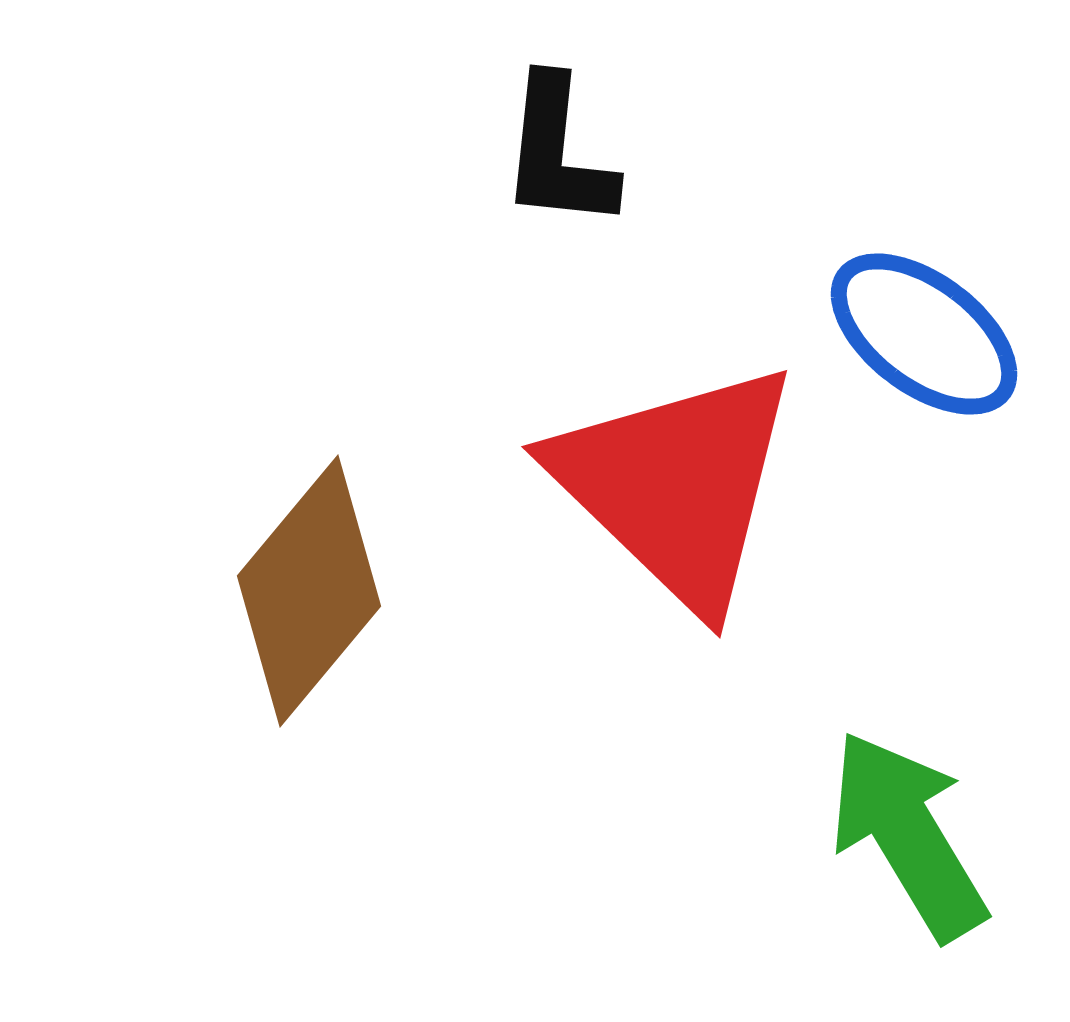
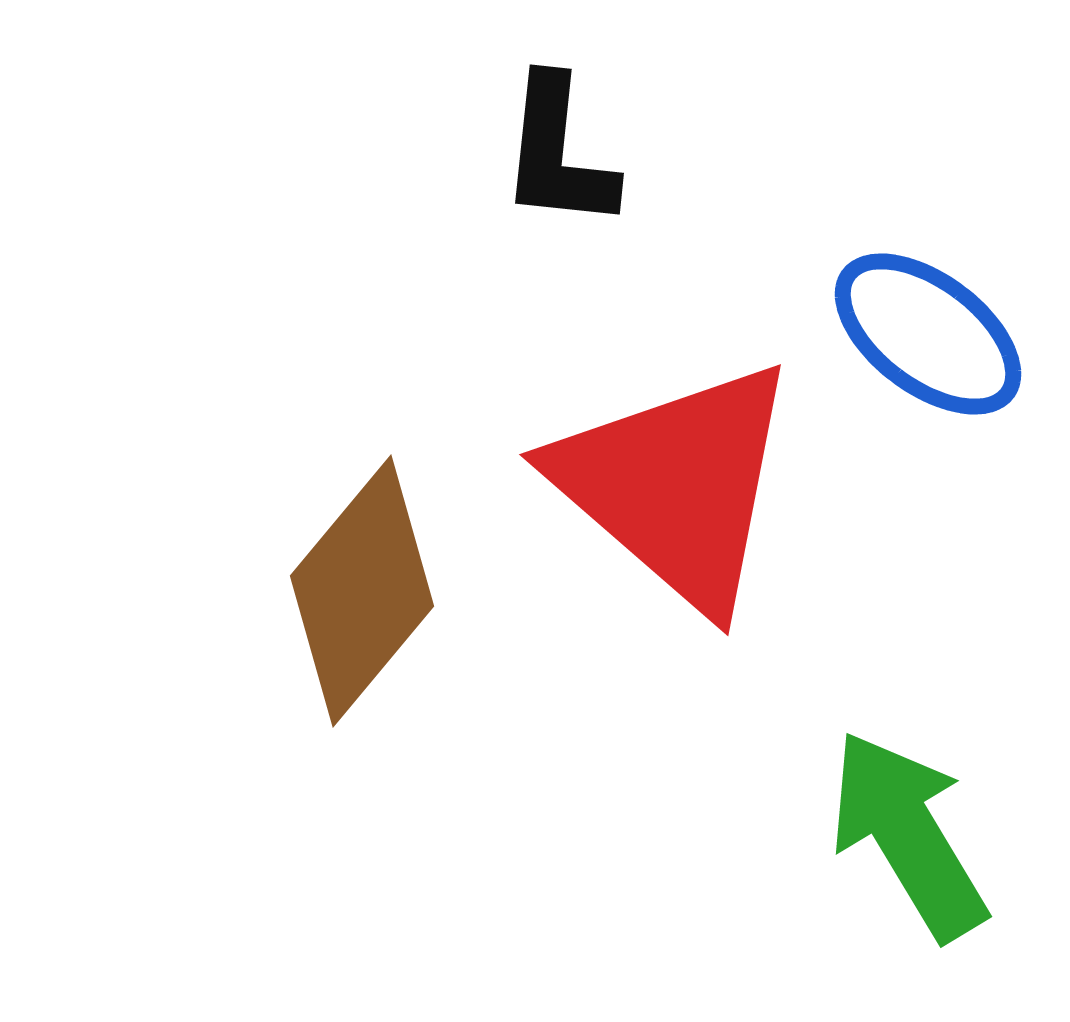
blue ellipse: moved 4 px right
red triangle: rotated 3 degrees counterclockwise
brown diamond: moved 53 px right
